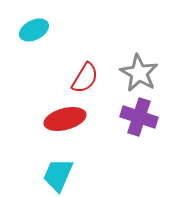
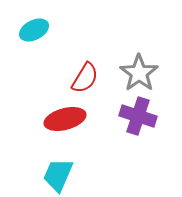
gray star: rotated 6 degrees clockwise
purple cross: moved 1 px left, 1 px up
